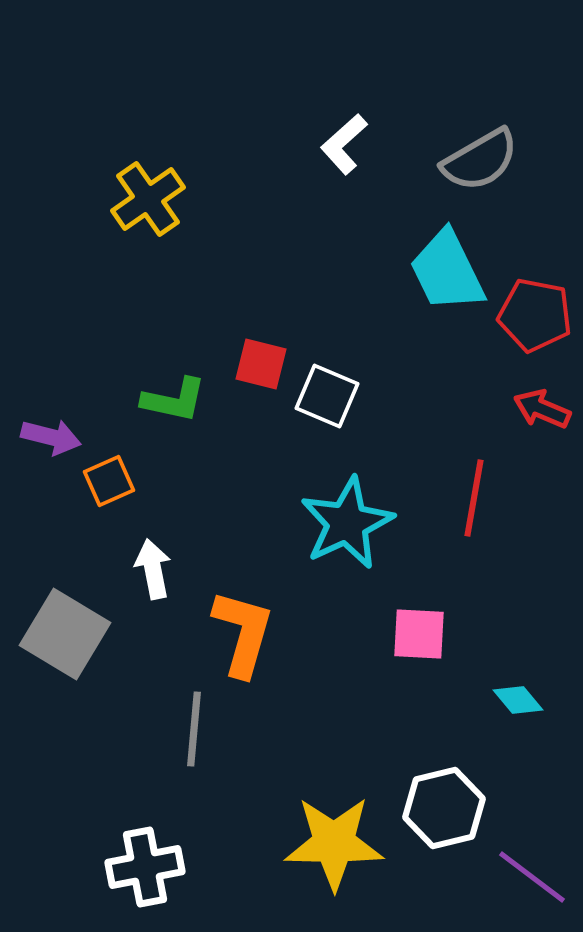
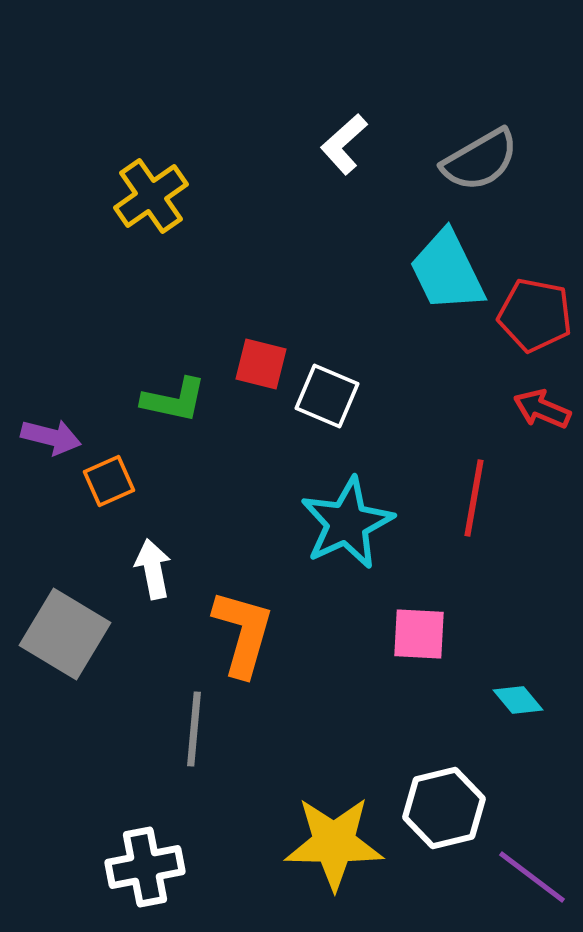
yellow cross: moved 3 px right, 3 px up
